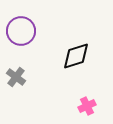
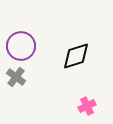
purple circle: moved 15 px down
